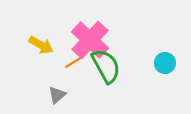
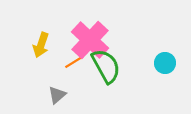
yellow arrow: rotated 80 degrees clockwise
